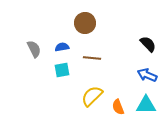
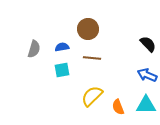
brown circle: moved 3 px right, 6 px down
gray semicircle: rotated 42 degrees clockwise
